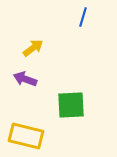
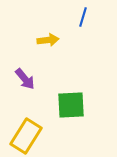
yellow arrow: moved 15 px right, 8 px up; rotated 30 degrees clockwise
purple arrow: rotated 150 degrees counterclockwise
yellow rectangle: rotated 72 degrees counterclockwise
